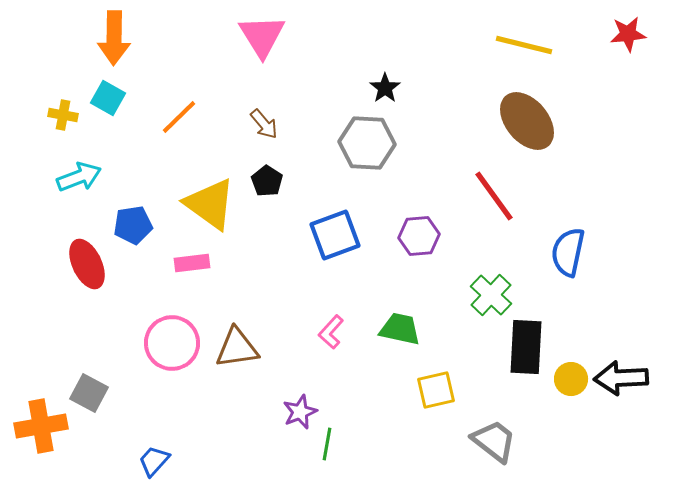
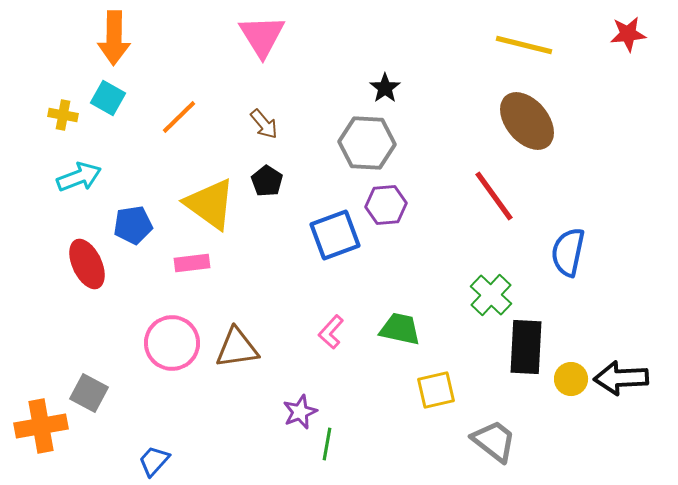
purple hexagon: moved 33 px left, 31 px up
